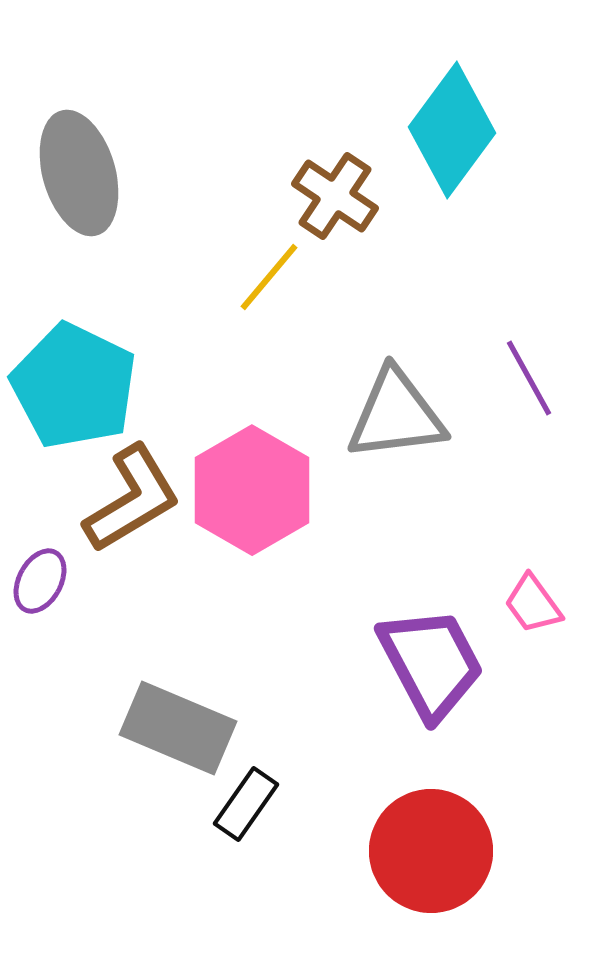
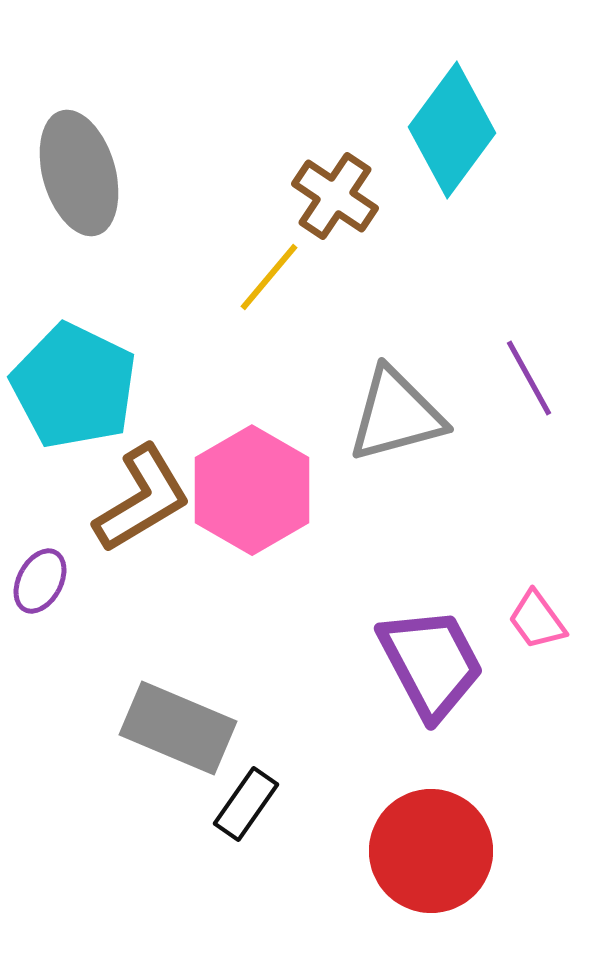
gray triangle: rotated 8 degrees counterclockwise
brown L-shape: moved 10 px right
pink trapezoid: moved 4 px right, 16 px down
